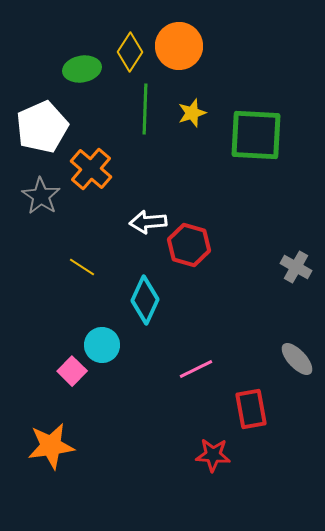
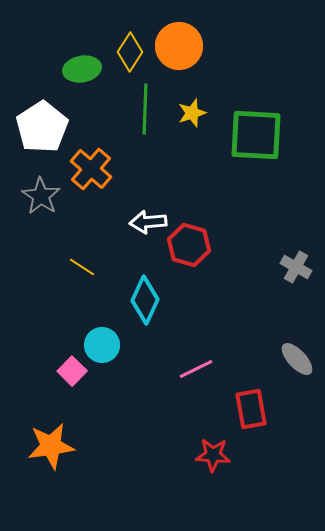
white pentagon: rotated 9 degrees counterclockwise
